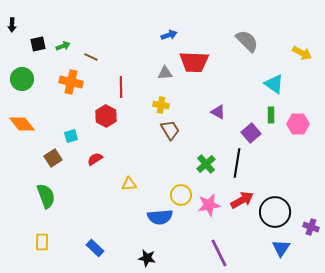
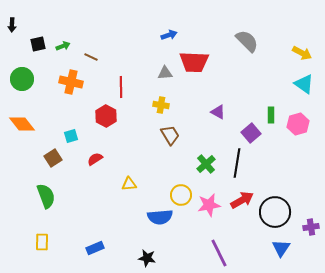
cyan triangle: moved 30 px right
pink hexagon: rotated 15 degrees counterclockwise
brown trapezoid: moved 5 px down
purple cross: rotated 28 degrees counterclockwise
blue rectangle: rotated 66 degrees counterclockwise
